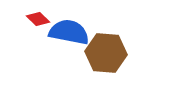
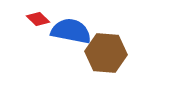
blue semicircle: moved 2 px right, 1 px up
